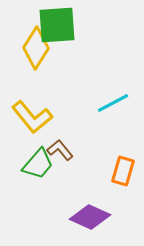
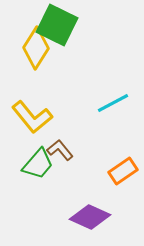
green square: rotated 30 degrees clockwise
orange rectangle: rotated 40 degrees clockwise
